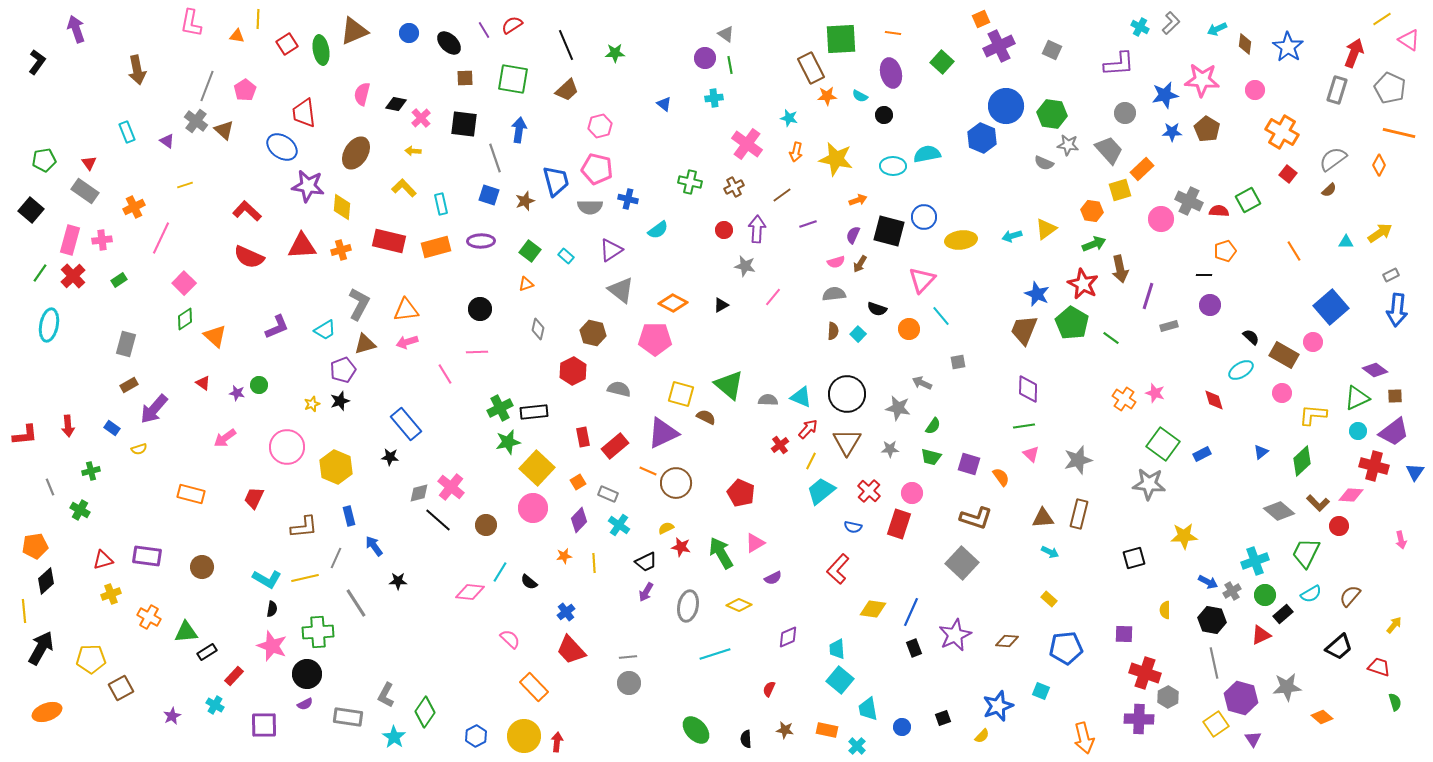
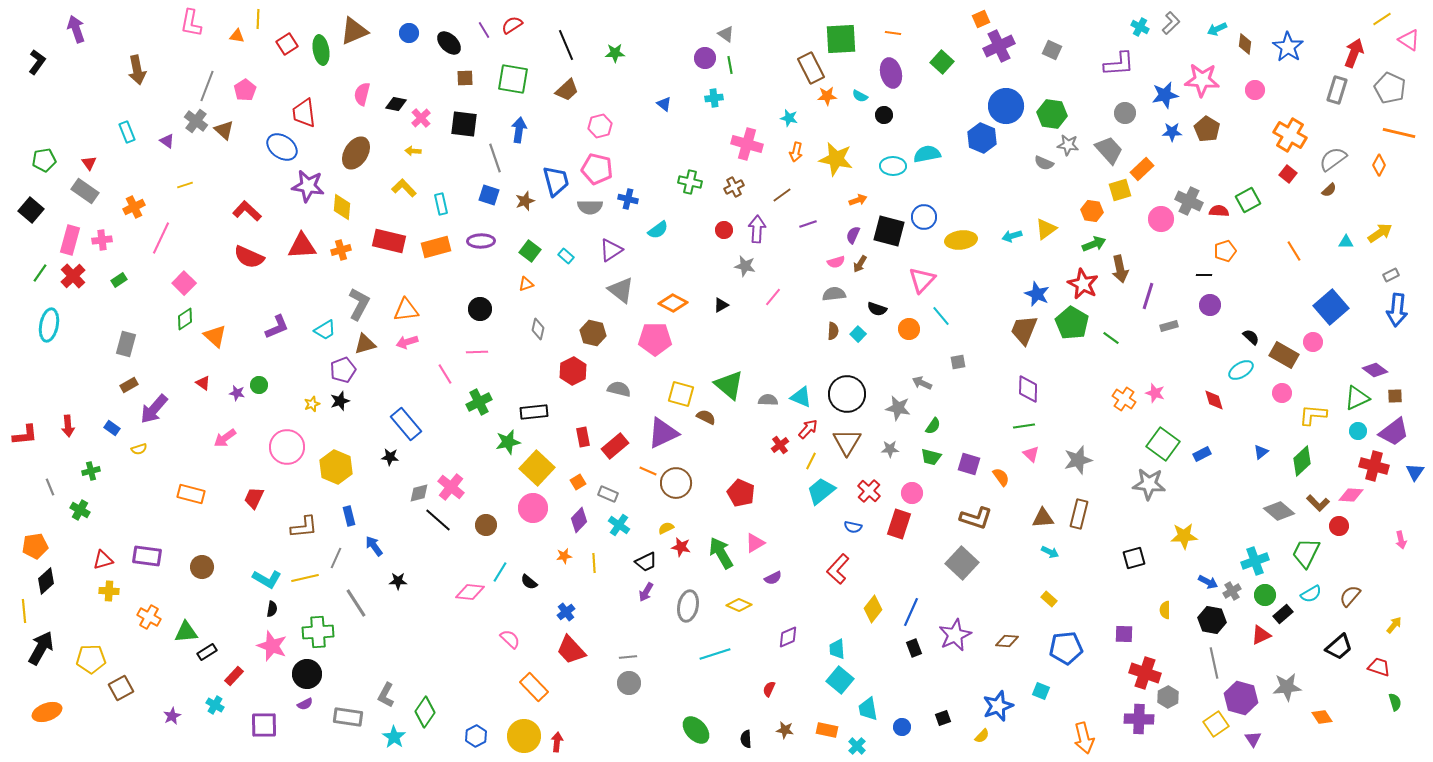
orange cross at (1282, 132): moved 8 px right, 3 px down
pink cross at (747, 144): rotated 20 degrees counterclockwise
green cross at (500, 408): moved 21 px left, 6 px up
yellow cross at (111, 594): moved 2 px left, 3 px up; rotated 24 degrees clockwise
yellow diamond at (873, 609): rotated 60 degrees counterclockwise
orange diamond at (1322, 717): rotated 15 degrees clockwise
